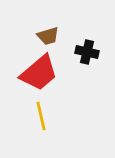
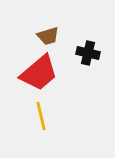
black cross: moved 1 px right, 1 px down
